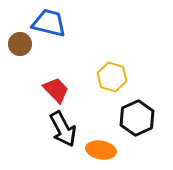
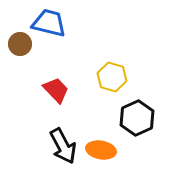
black arrow: moved 17 px down
